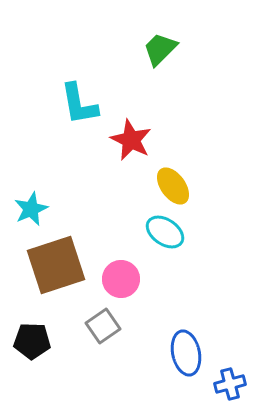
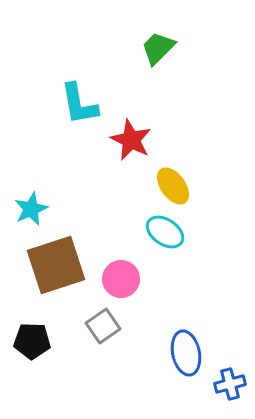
green trapezoid: moved 2 px left, 1 px up
